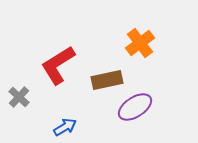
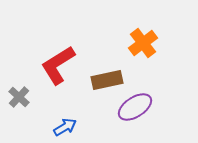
orange cross: moved 3 px right
